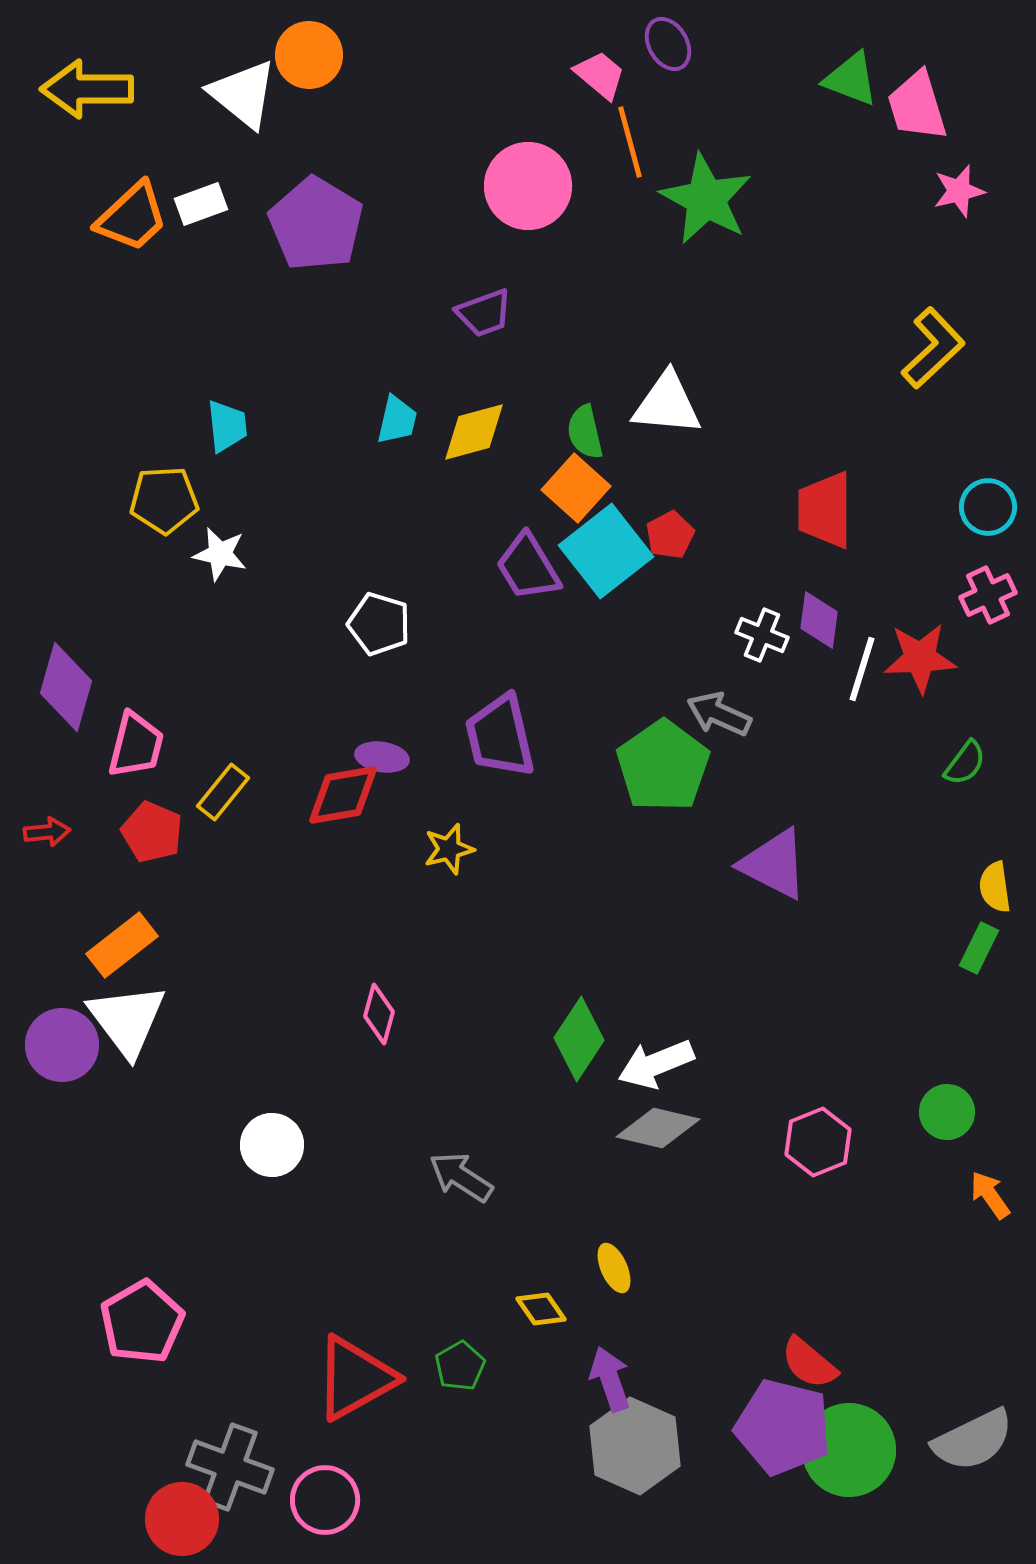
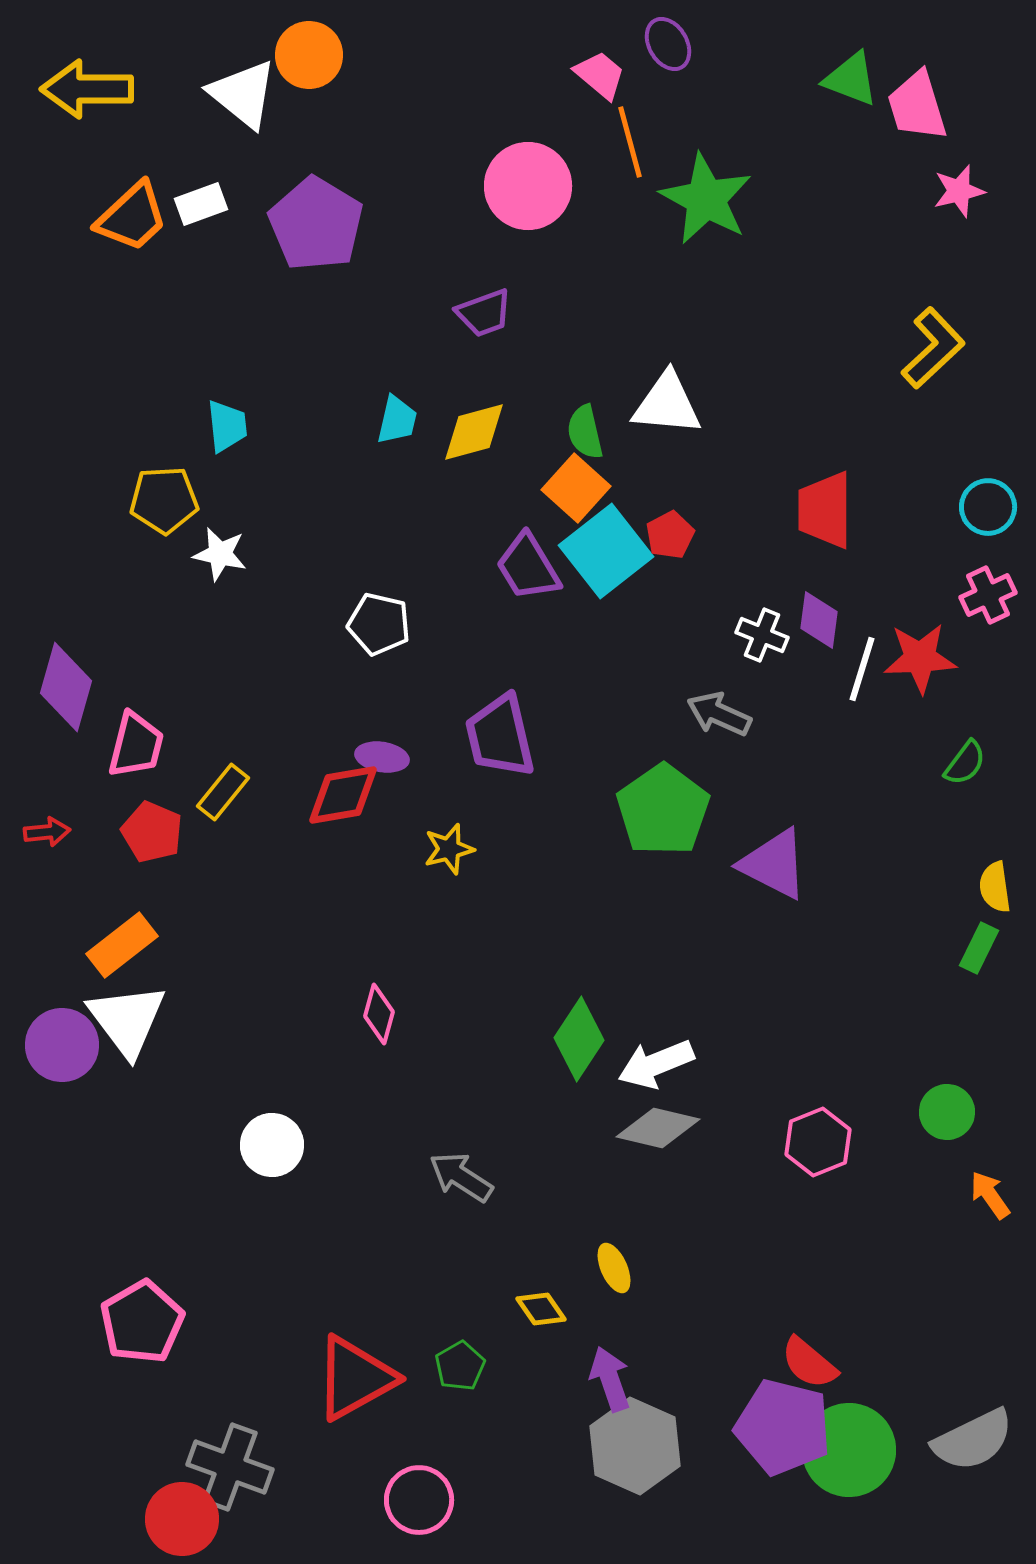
white pentagon at (379, 624): rotated 4 degrees counterclockwise
green pentagon at (663, 766): moved 44 px down
pink circle at (325, 1500): moved 94 px right
